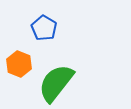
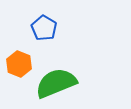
green semicircle: rotated 30 degrees clockwise
